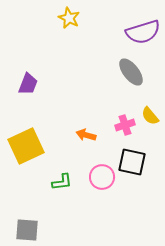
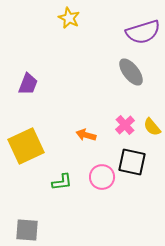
yellow semicircle: moved 2 px right, 11 px down
pink cross: rotated 24 degrees counterclockwise
